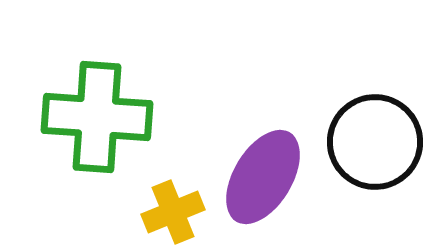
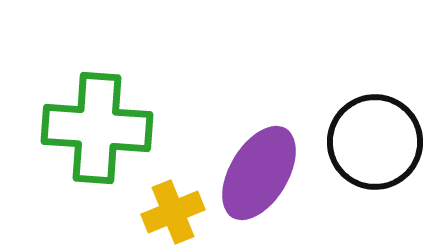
green cross: moved 11 px down
purple ellipse: moved 4 px left, 4 px up
